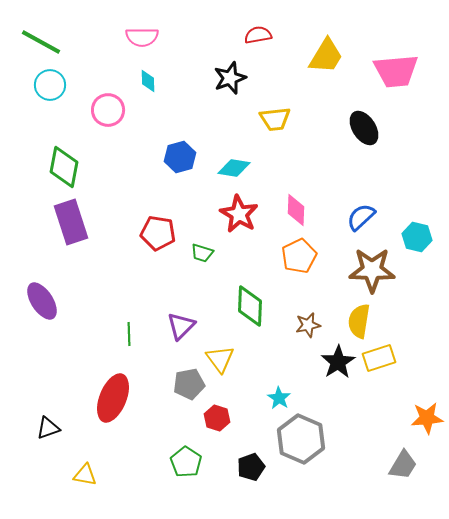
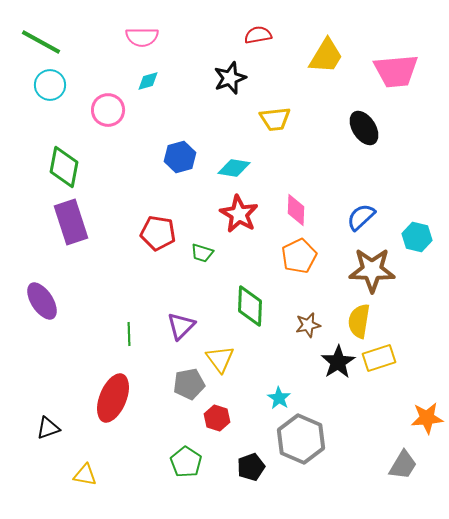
cyan diamond at (148, 81): rotated 75 degrees clockwise
